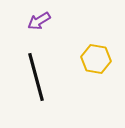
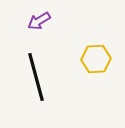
yellow hexagon: rotated 12 degrees counterclockwise
